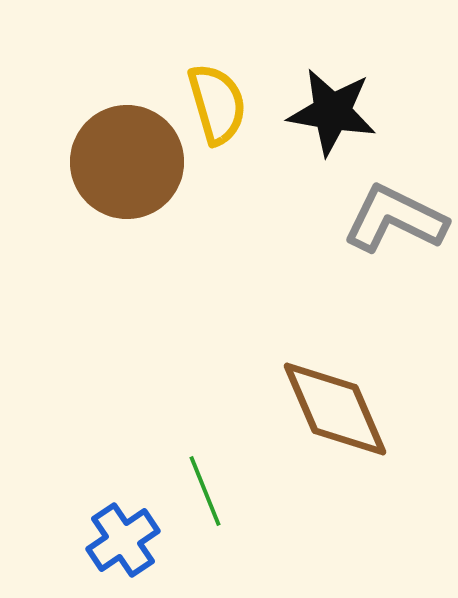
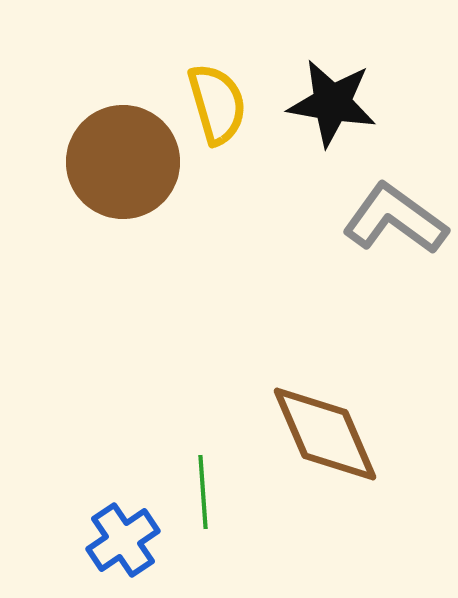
black star: moved 9 px up
brown circle: moved 4 px left
gray L-shape: rotated 10 degrees clockwise
brown diamond: moved 10 px left, 25 px down
green line: moved 2 px left, 1 px down; rotated 18 degrees clockwise
